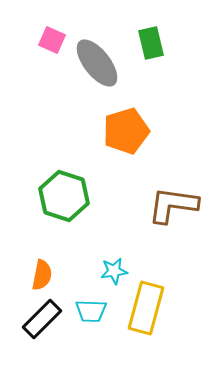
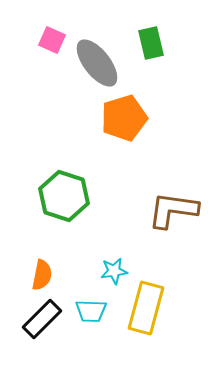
orange pentagon: moved 2 px left, 13 px up
brown L-shape: moved 5 px down
